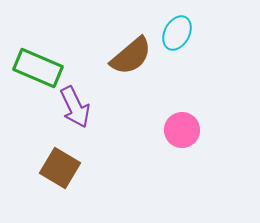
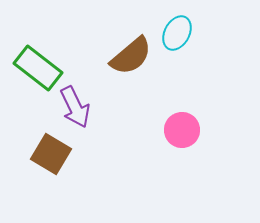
green rectangle: rotated 15 degrees clockwise
brown square: moved 9 px left, 14 px up
